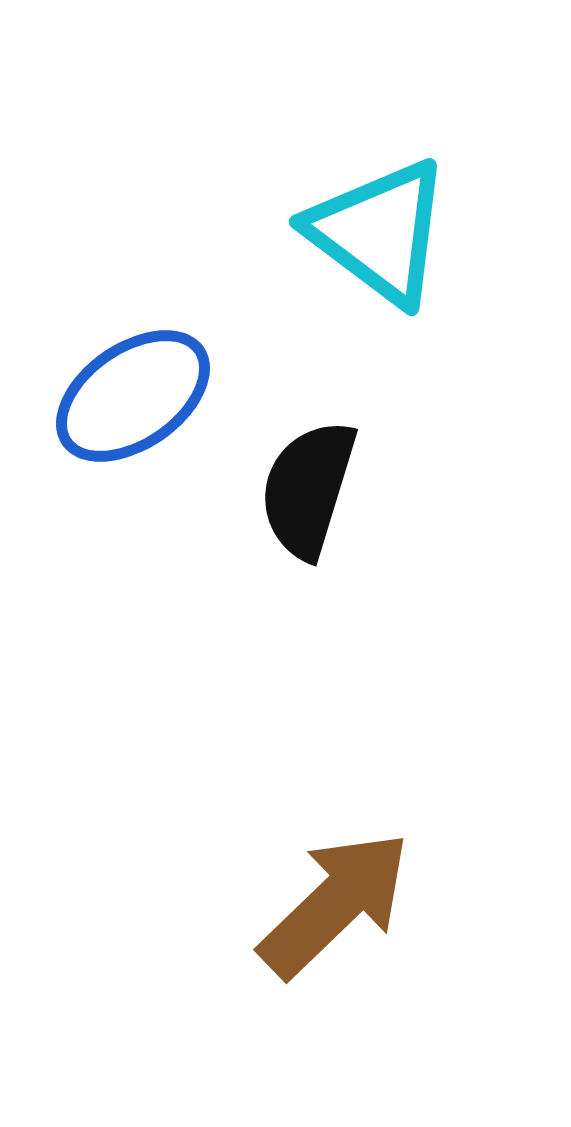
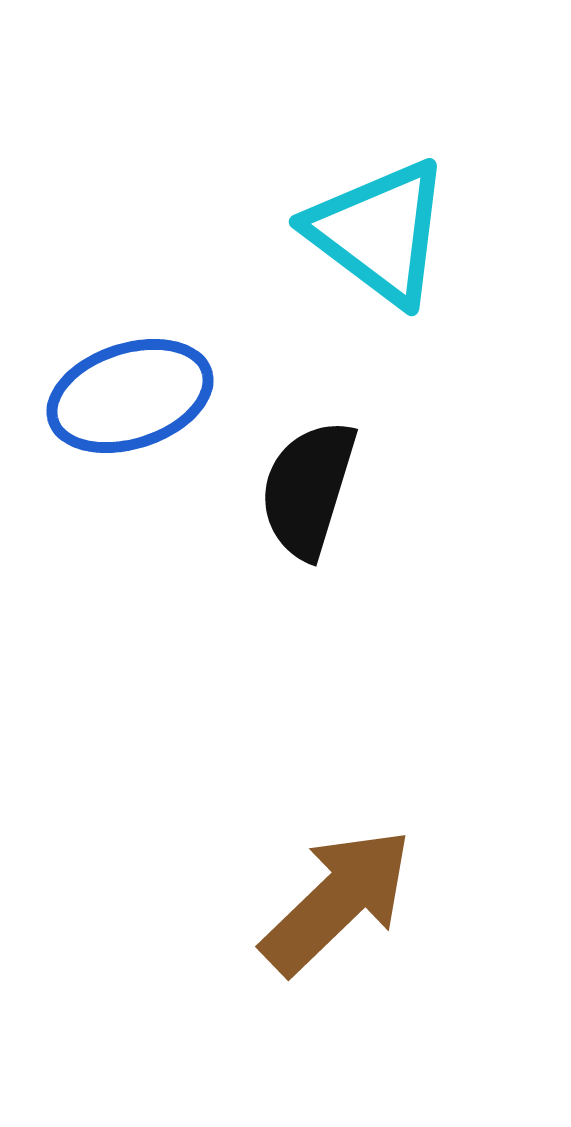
blue ellipse: moved 3 px left; rotated 17 degrees clockwise
brown arrow: moved 2 px right, 3 px up
